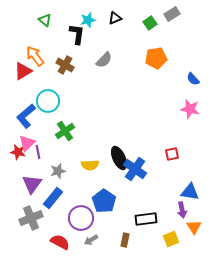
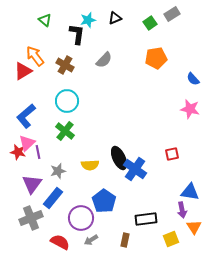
cyan circle: moved 19 px right
green cross: rotated 18 degrees counterclockwise
